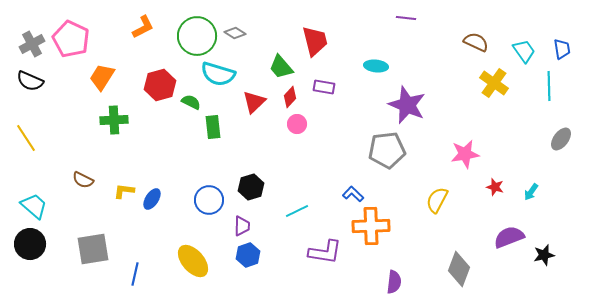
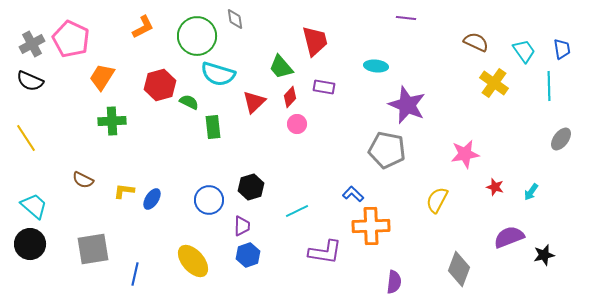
gray diamond at (235, 33): moved 14 px up; rotated 50 degrees clockwise
green semicircle at (191, 102): moved 2 px left
green cross at (114, 120): moved 2 px left, 1 px down
gray pentagon at (387, 150): rotated 18 degrees clockwise
